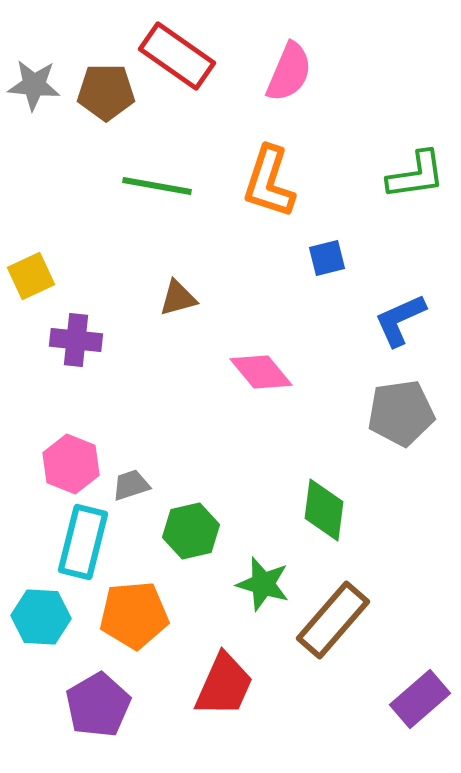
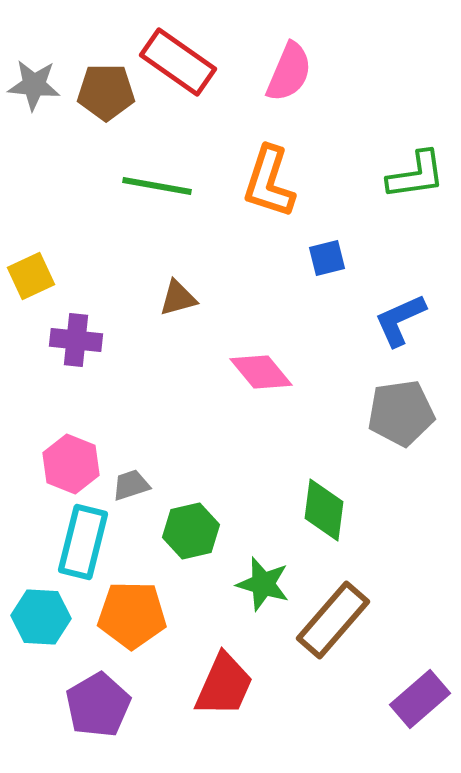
red rectangle: moved 1 px right, 6 px down
orange pentagon: moved 2 px left; rotated 6 degrees clockwise
